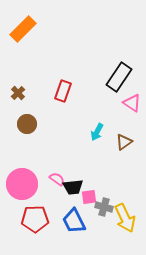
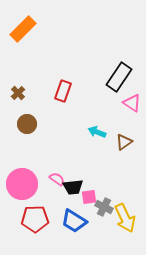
cyan arrow: rotated 84 degrees clockwise
gray cross: rotated 12 degrees clockwise
blue trapezoid: rotated 32 degrees counterclockwise
